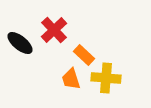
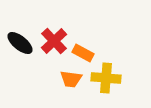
red cross: moved 11 px down
orange rectangle: moved 1 px left, 2 px up; rotated 15 degrees counterclockwise
orange trapezoid: rotated 65 degrees counterclockwise
